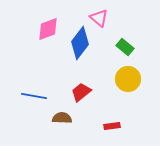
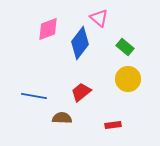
red rectangle: moved 1 px right, 1 px up
